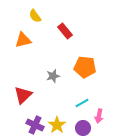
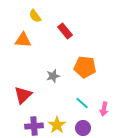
orange triangle: rotated 18 degrees clockwise
cyan line: rotated 72 degrees clockwise
pink arrow: moved 5 px right, 7 px up
purple cross: moved 1 px left, 1 px down; rotated 30 degrees counterclockwise
